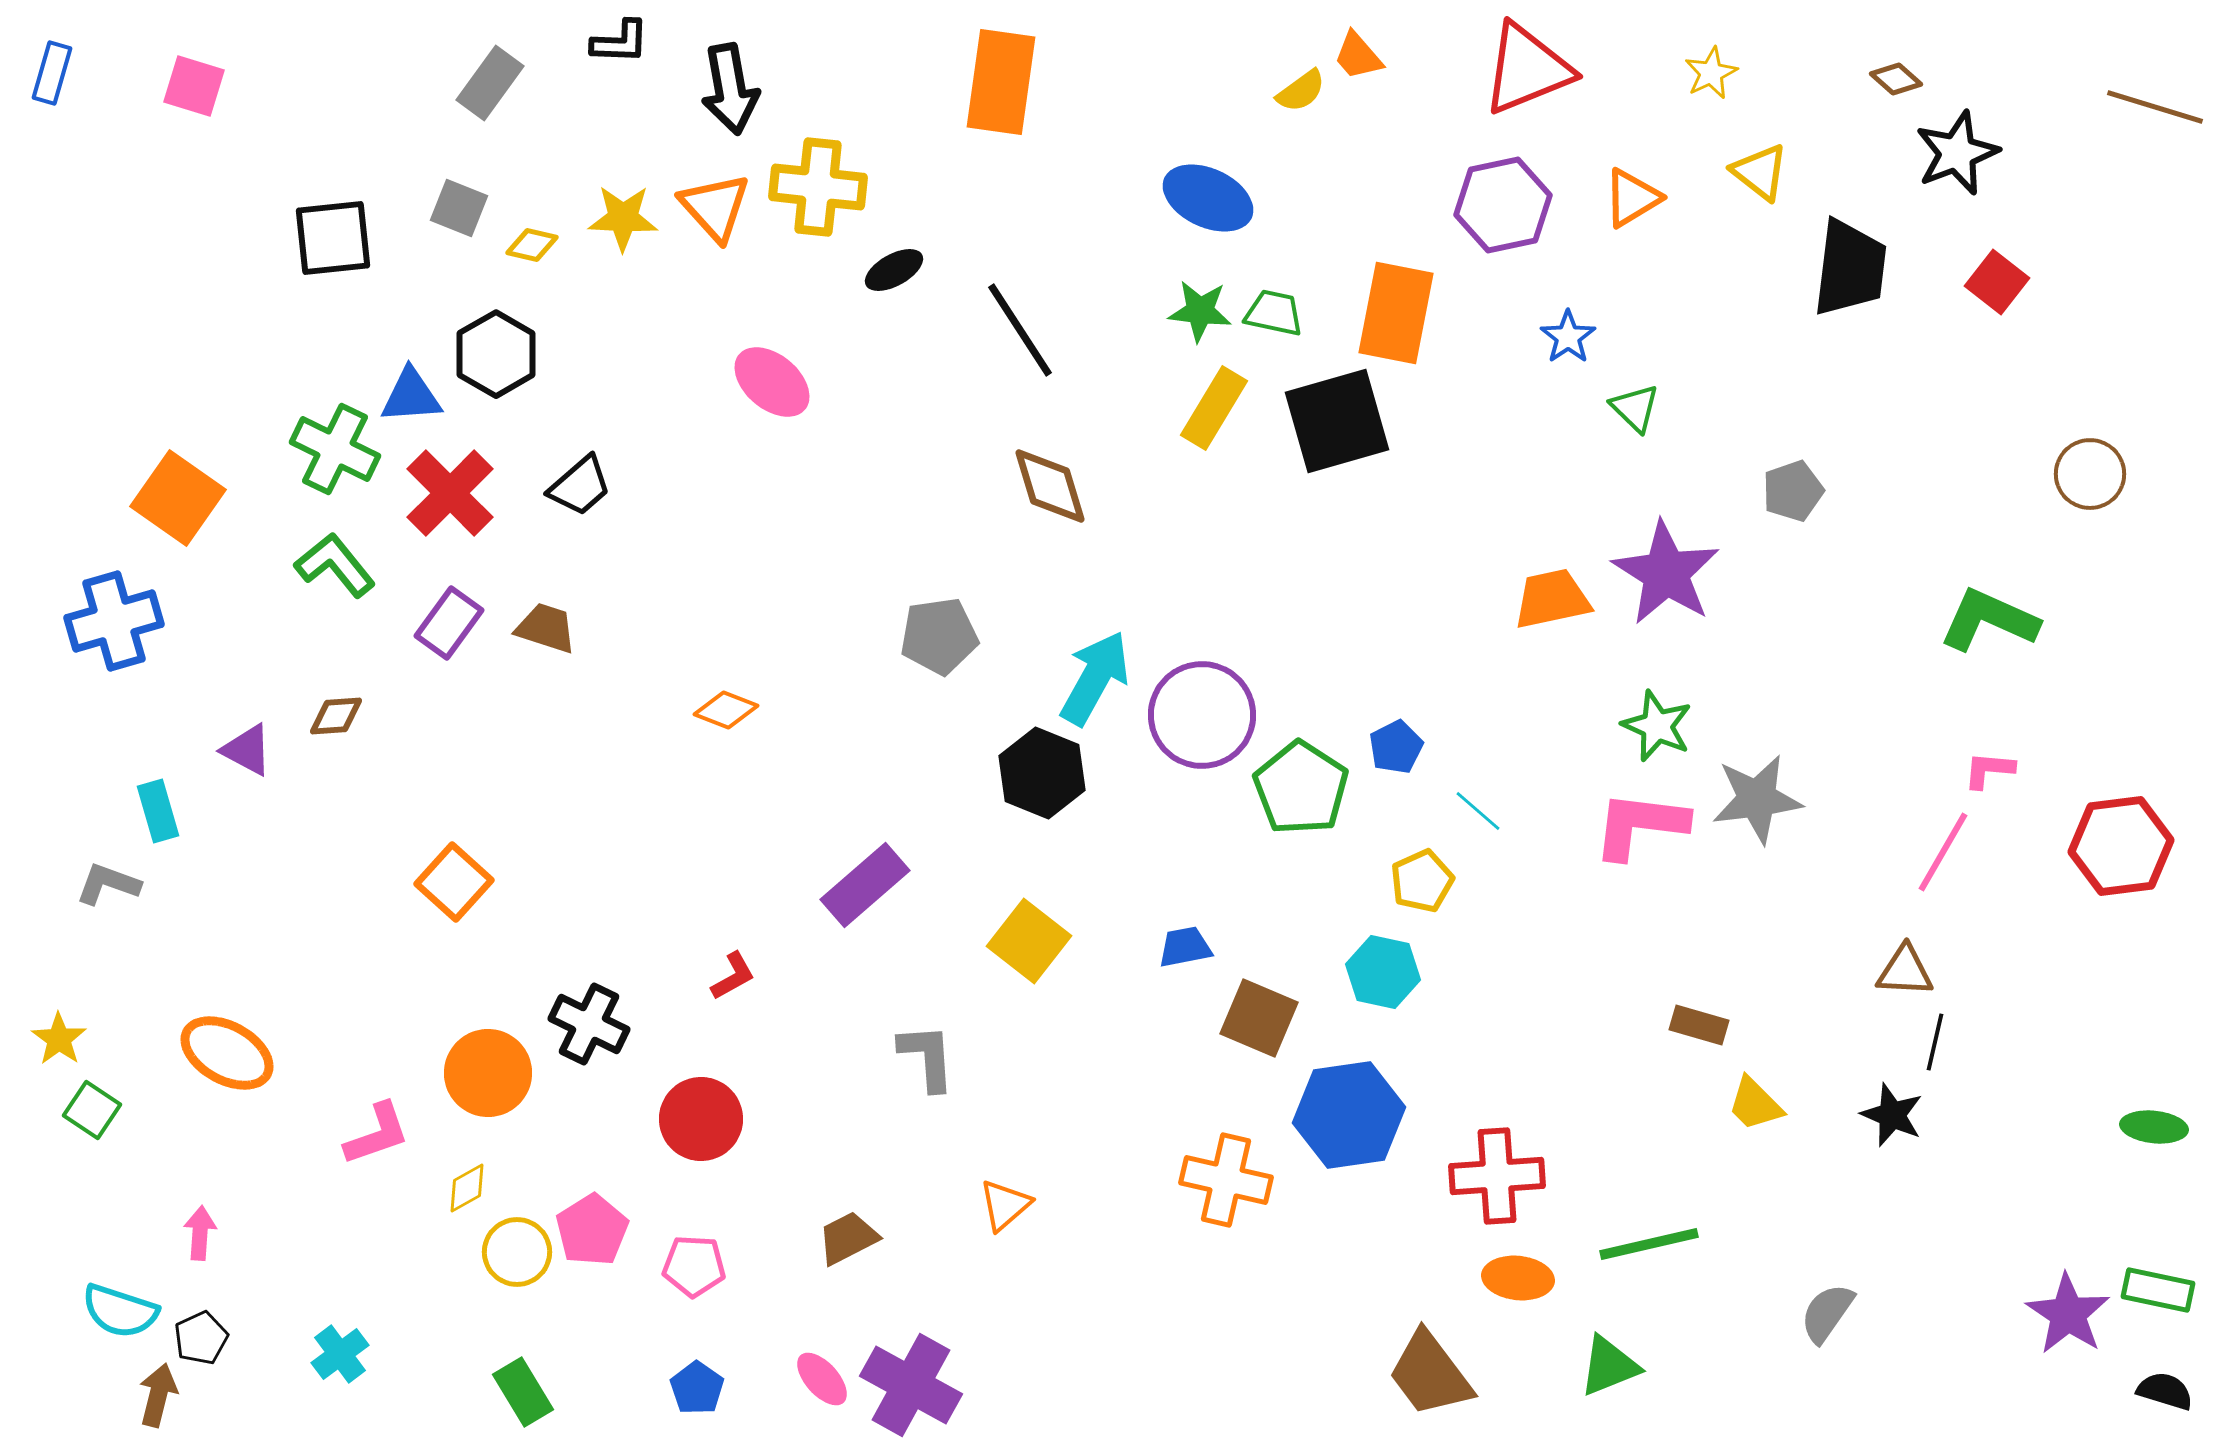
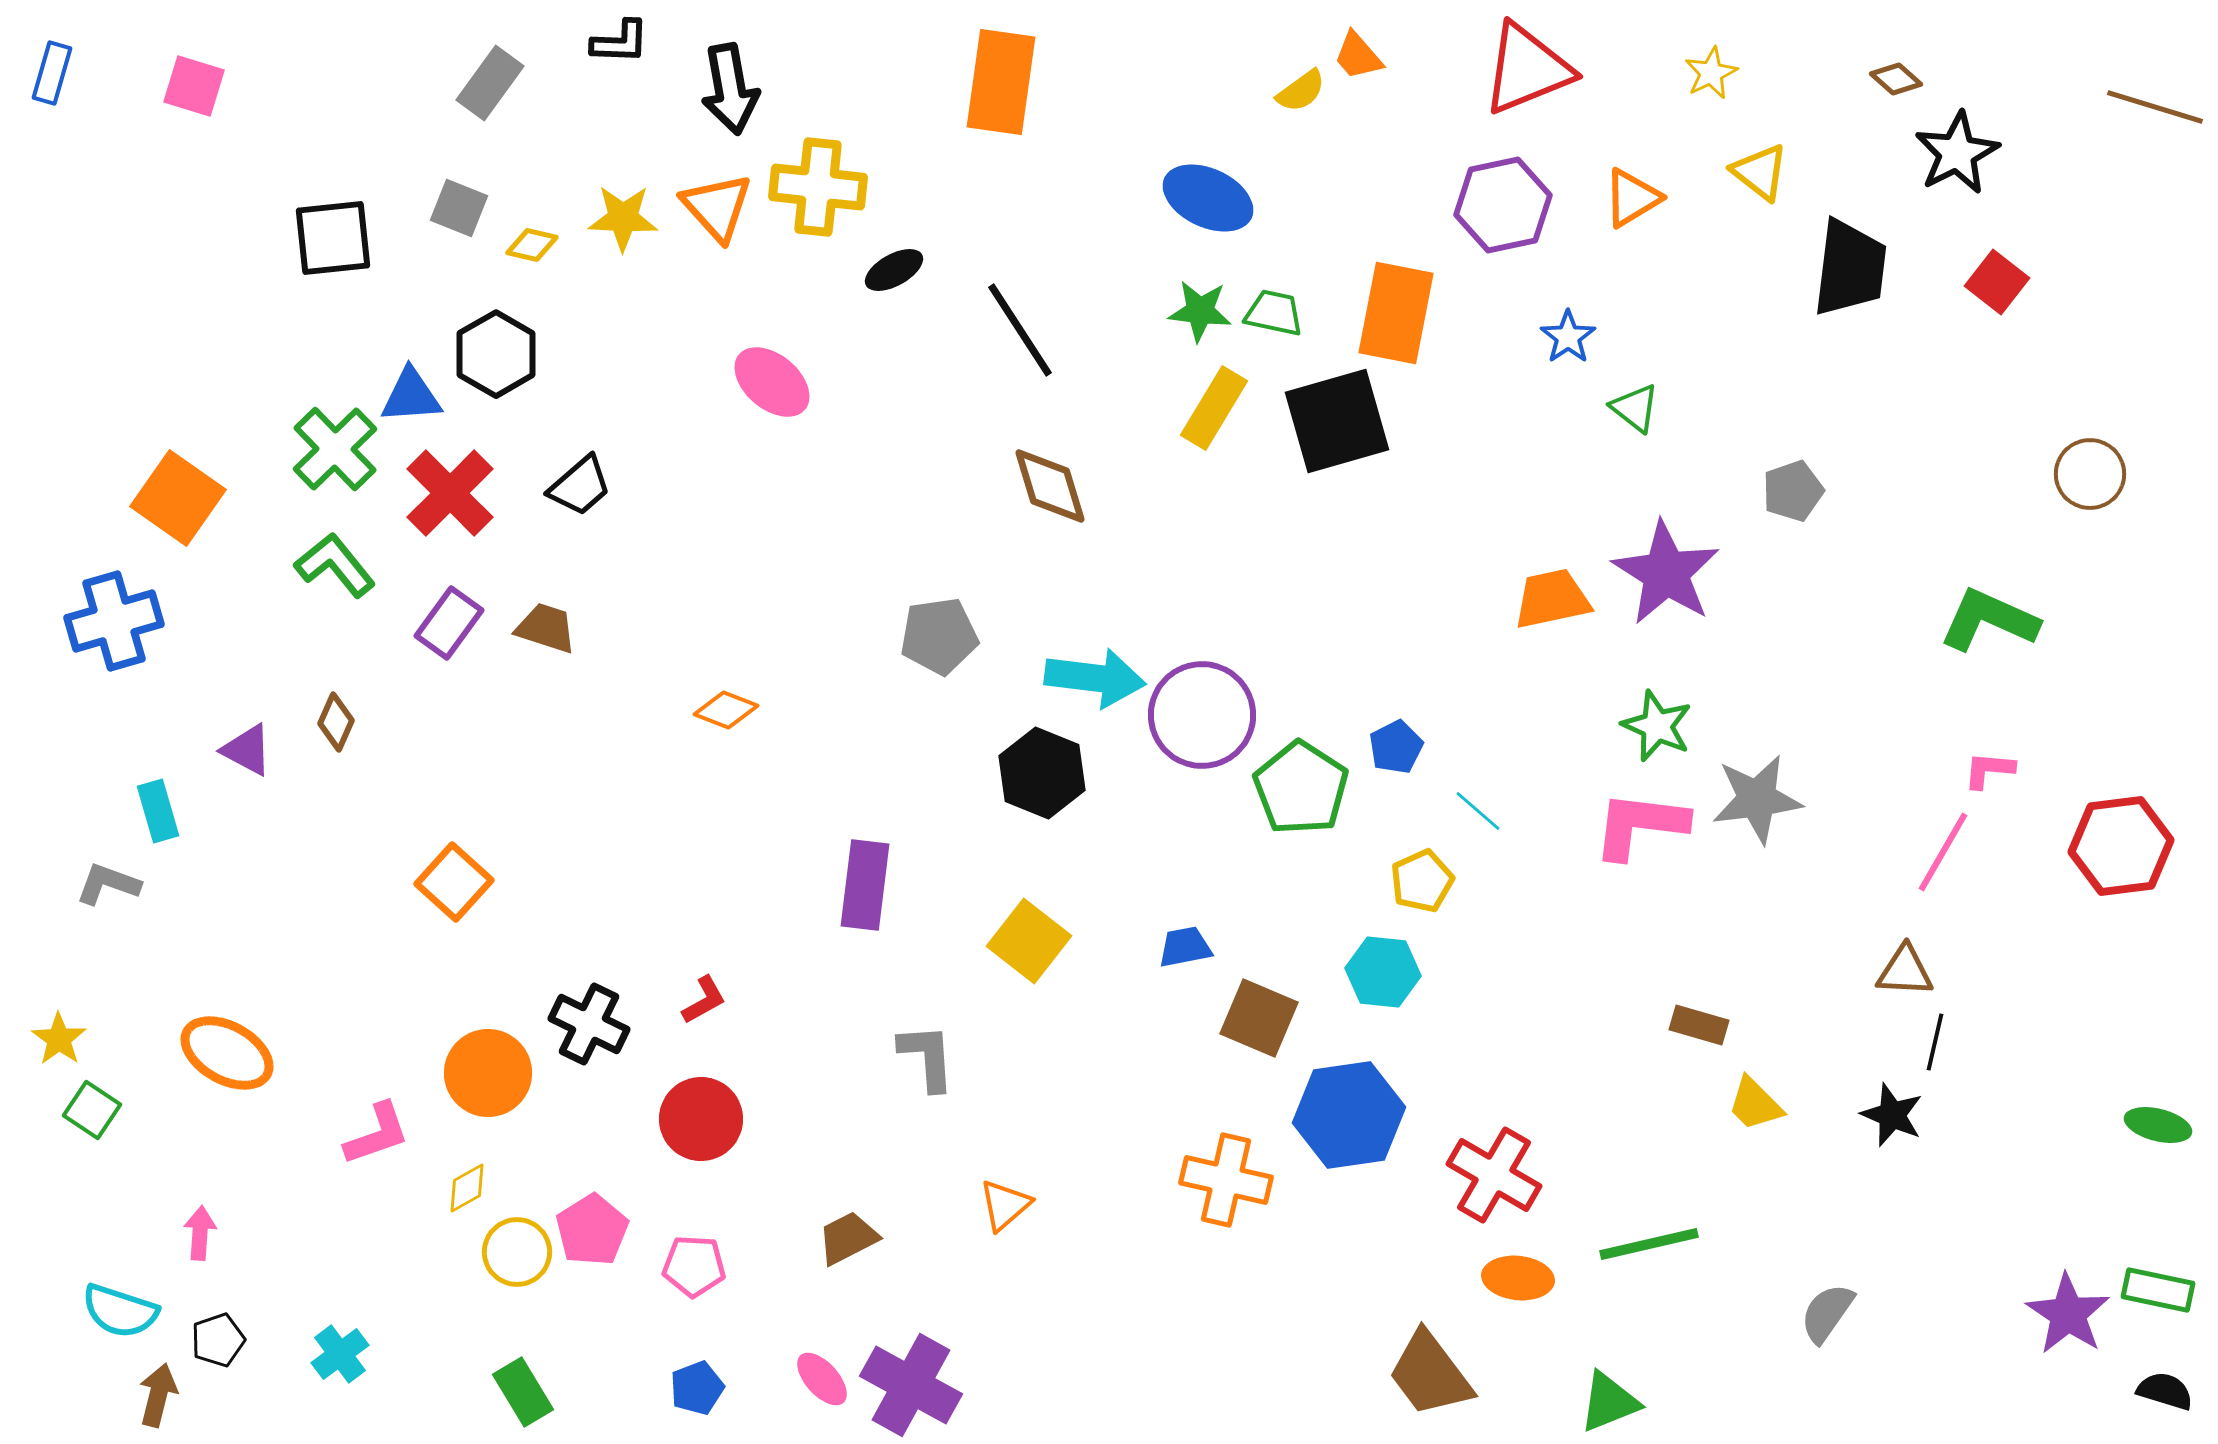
black star at (1957, 153): rotated 6 degrees counterclockwise
orange triangle at (715, 207): moved 2 px right
green triangle at (1635, 408): rotated 6 degrees counterclockwise
green cross at (335, 449): rotated 20 degrees clockwise
cyan arrow at (1095, 678): rotated 68 degrees clockwise
brown diamond at (336, 716): moved 6 px down; rotated 62 degrees counterclockwise
purple rectangle at (865, 885): rotated 42 degrees counterclockwise
cyan hexagon at (1383, 972): rotated 6 degrees counterclockwise
red L-shape at (733, 976): moved 29 px left, 24 px down
green ellipse at (2154, 1127): moved 4 px right, 2 px up; rotated 8 degrees clockwise
red cross at (1497, 1176): moved 3 px left, 1 px up; rotated 34 degrees clockwise
black pentagon at (201, 1338): moved 17 px right, 2 px down; rotated 6 degrees clockwise
green triangle at (1609, 1366): moved 36 px down
blue pentagon at (697, 1388): rotated 16 degrees clockwise
